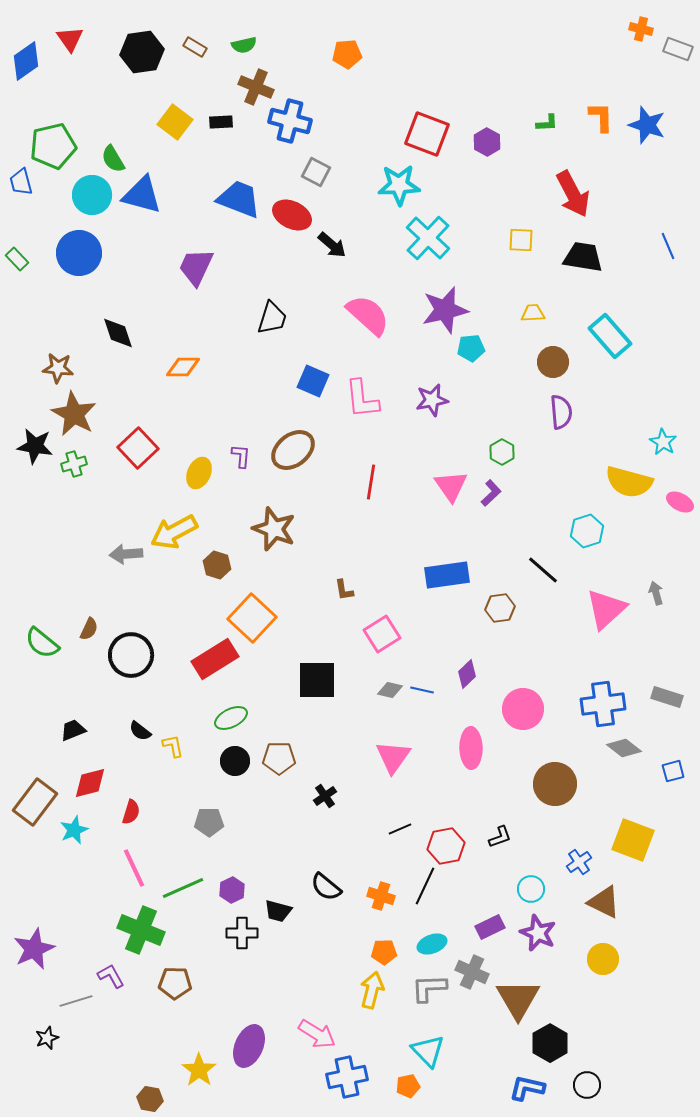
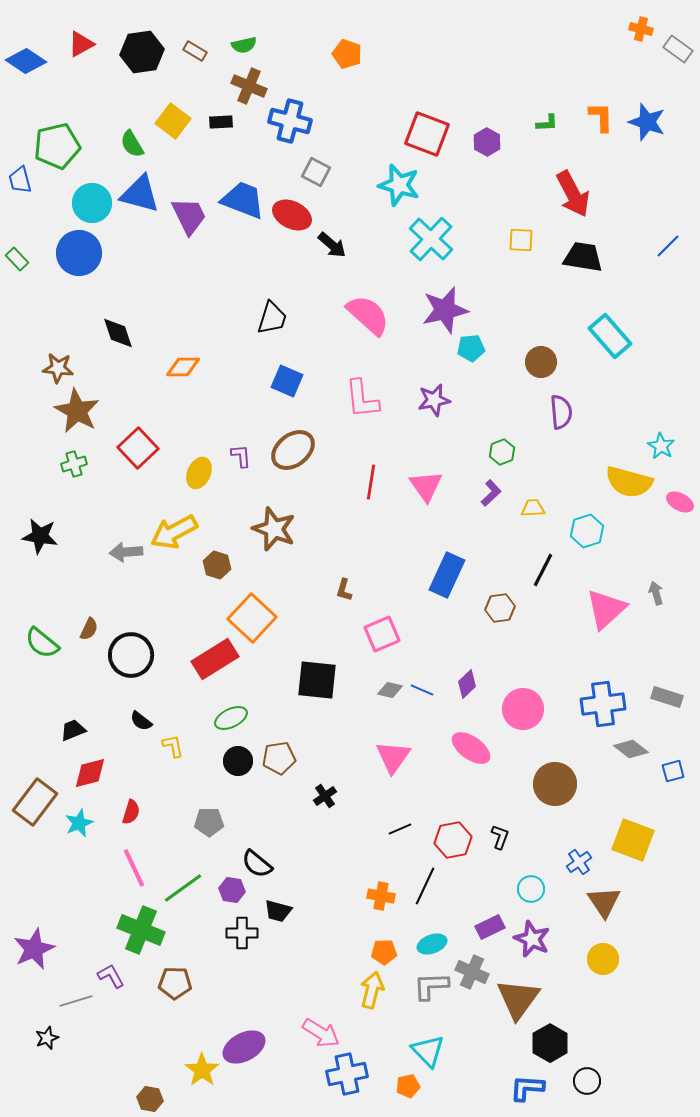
red triangle at (70, 39): moved 11 px right, 5 px down; rotated 36 degrees clockwise
brown rectangle at (195, 47): moved 4 px down
gray rectangle at (678, 49): rotated 16 degrees clockwise
orange pentagon at (347, 54): rotated 24 degrees clockwise
blue diamond at (26, 61): rotated 69 degrees clockwise
brown cross at (256, 87): moved 7 px left, 1 px up
yellow square at (175, 122): moved 2 px left, 1 px up
blue star at (647, 125): moved 3 px up
green pentagon at (53, 146): moved 4 px right
green semicircle at (113, 159): moved 19 px right, 15 px up
blue trapezoid at (21, 182): moved 1 px left, 2 px up
cyan star at (399, 185): rotated 18 degrees clockwise
cyan circle at (92, 195): moved 8 px down
blue triangle at (142, 195): moved 2 px left, 1 px up
blue trapezoid at (239, 199): moved 4 px right, 1 px down
cyan cross at (428, 238): moved 3 px right, 1 px down
blue line at (668, 246): rotated 68 degrees clockwise
purple trapezoid at (196, 267): moved 7 px left, 51 px up; rotated 129 degrees clockwise
yellow trapezoid at (533, 313): moved 195 px down
brown circle at (553, 362): moved 12 px left
blue square at (313, 381): moved 26 px left
purple star at (432, 400): moved 2 px right
brown star at (74, 414): moved 3 px right, 3 px up
cyan star at (663, 442): moved 2 px left, 4 px down
black star at (35, 446): moved 5 px right, 90 px down
green hexagon at (502, 452): rotated 10 degrees clockwise
purple L-shape at (241, 456): rotated 10 degrees counterclockwise
pink triangle at (451, 486): moved 25 px left
gray arrow at (126, 554): moved 2 px up
black line at (543, 570): rotated 76 degrees clockwise
blue rectangle at (447, 575): rotated 57 degrees counterclockwise
brown L-shape at (344, 590): rotated 25 degrees clockwise
pink square at (382, 634): rotated 9 degrees clockwise
purple diamond at (467, 674): moved 10 px down
black square at (317, 680): rotated 6 degrees clockwise
blue line at (422, 690): rotated 10 degrees clockwise
black semicircle at (140, 731): moved 1 px right, 10 px up
pink ellipse at (471, 748): rotated 54 degrees counterclockwise
gray diamond at (624, 748): moved 7 px right, 1 px down
brown pentagon at (279, 758): rotated 8 degrees counterclockwise
black circle at (235, 761): moved 3 px right
red diamond at (90, 783): moved 10 px up
cyan star at (74, 830): moved 5 px right, 7 px up
black L-shape at (500, 837): rotated 50 degrees counterclockwise
red hexagon at (446, 846): moved 7 px right, 6 px up
black semicircle at (326, 887): moved 69 px left, 23 px up
green line at (183, 888): rotated 12 degrees counterclockwise
purple hexagon at (232, 890): rotated 25 degrees counterclockwise
orange cross at (381, 896): rotated 8 degrees counterclockwise
brown triangle at (604, 902): rotated 30 degrees clockwise
purple star at (538, 933): moved 6 px left, 6 px down
gray L-shape at (429, 988): moved 2 px right, 2 px up
brown triangle at (518, 999): rotated 6 degrees clockwise
pink arrow at (317, 1034): moved 4 px right, 1 px up
purple ellipse at (249, 1046): moved 5 px left, 1 px down; rotated 39 degrees clockwise
yellow star at (199, 1070): moved 3 px right
blue cross at (347, 1077): moved 3 px up
black circle at (587, 1085): moved 4 px up
blue L-shape at (527, 1088): rotated 9 degrees counterclockwise
